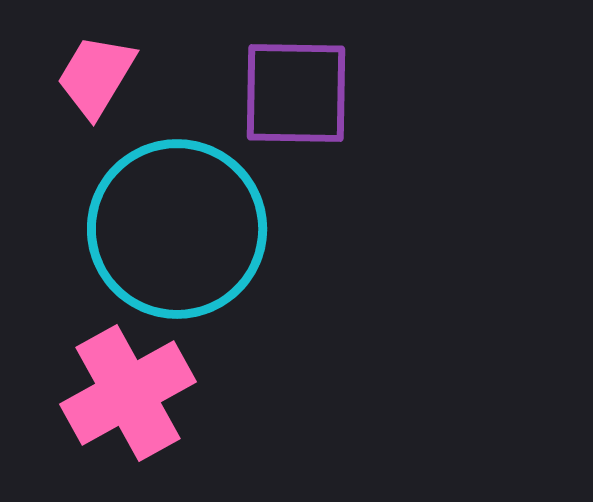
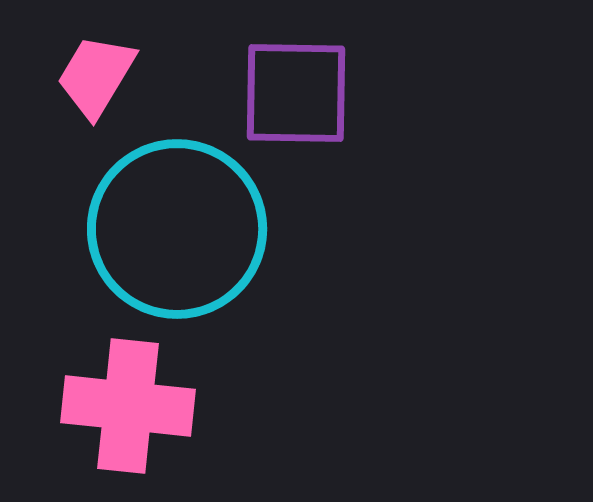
pink cross: moved 13 px down; rotated 35 degrees clockwise
